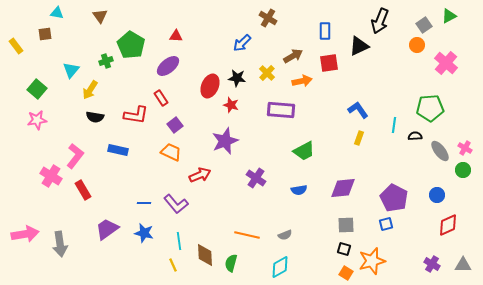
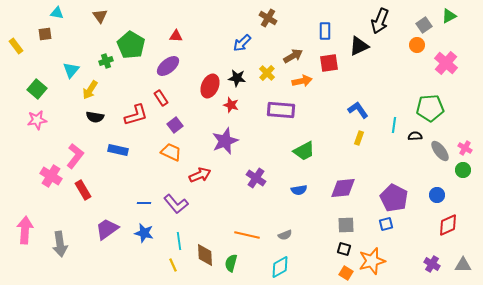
red L-shape at (136, 115): rotated 25 degrees counterclockwise
pink arrow at (25, 234): moved 4 px up; rotated 76 degrees counterclockwise
